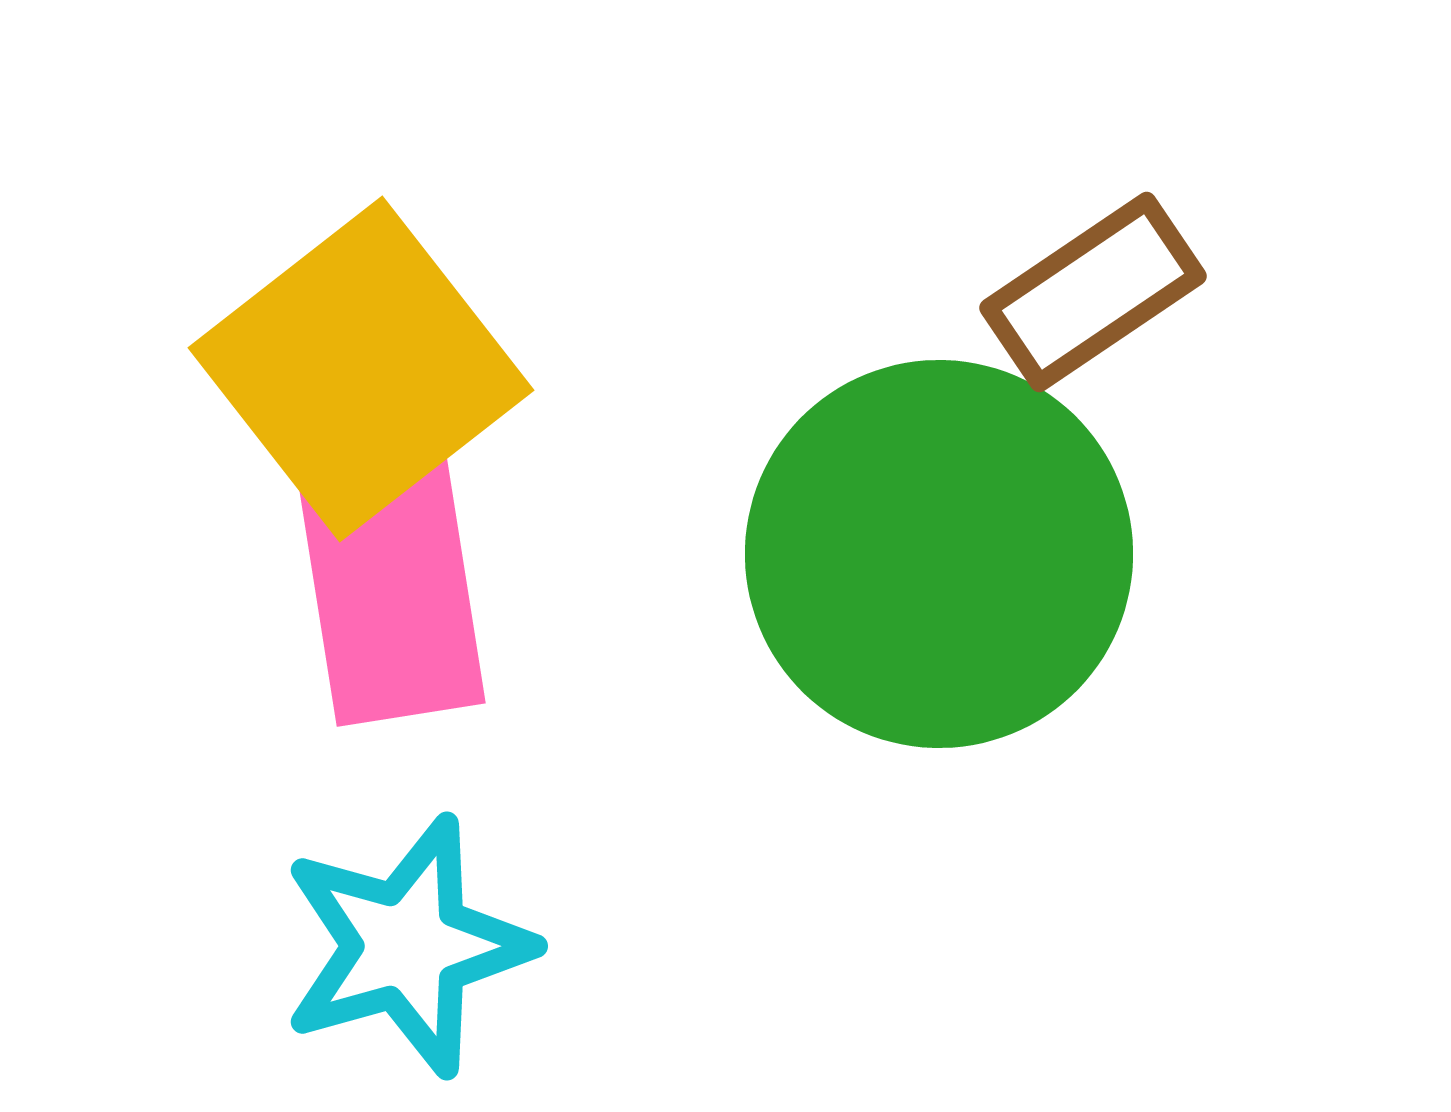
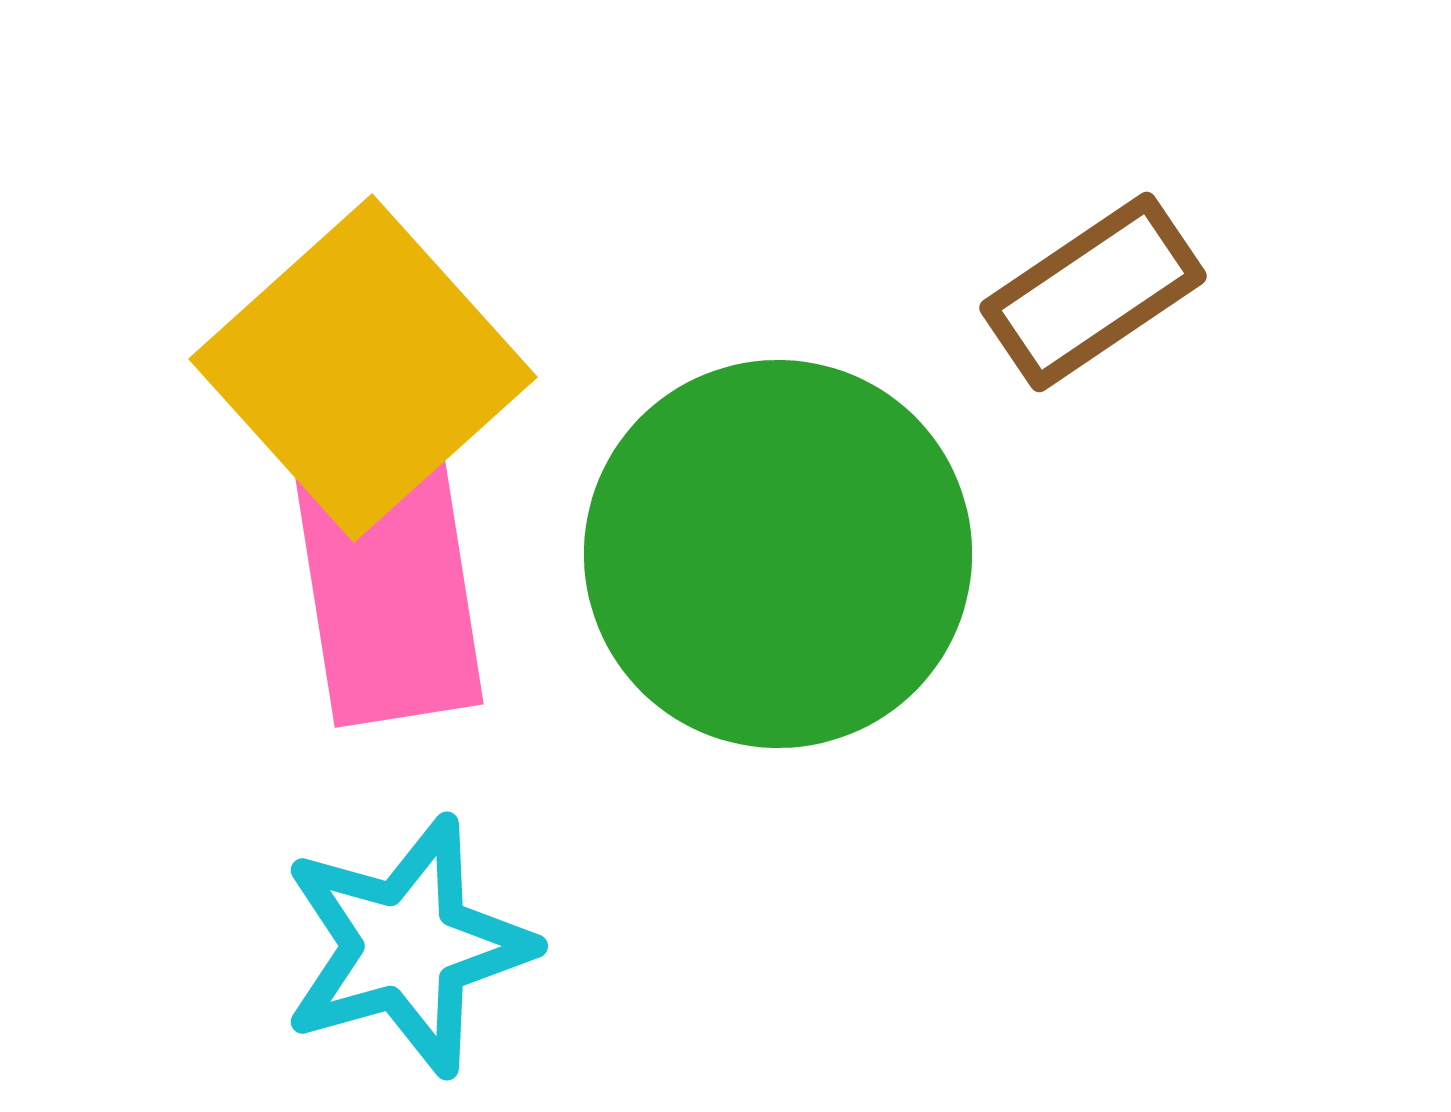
yellow square: moved 2 px right, 1 px up; rotated 4 degrees counterclockwise
green circle: moved 161 px left
pink rectangle: moved 2 px left, 1 px down
